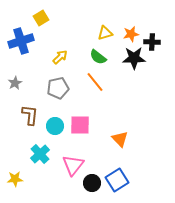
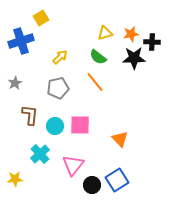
black circle: moved 2 px down
